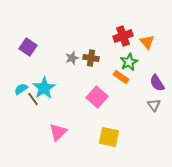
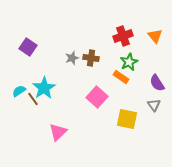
orange triangle: moved 8 px right, 6 px up
cyan semicircle: moved 2 px left, 2 px down
yellow square: moved 18 px right, 18 px up
